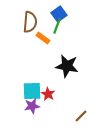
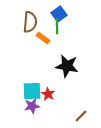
green line: rotated 21 degrees counterclockwise
